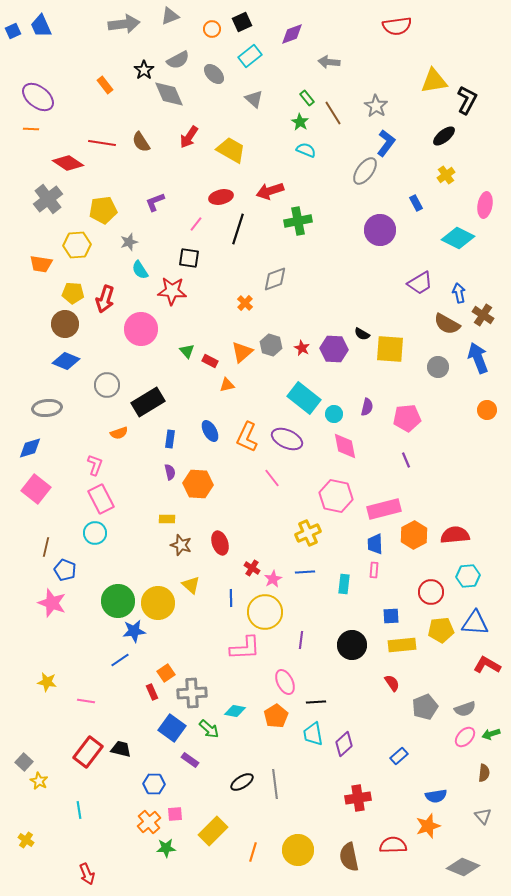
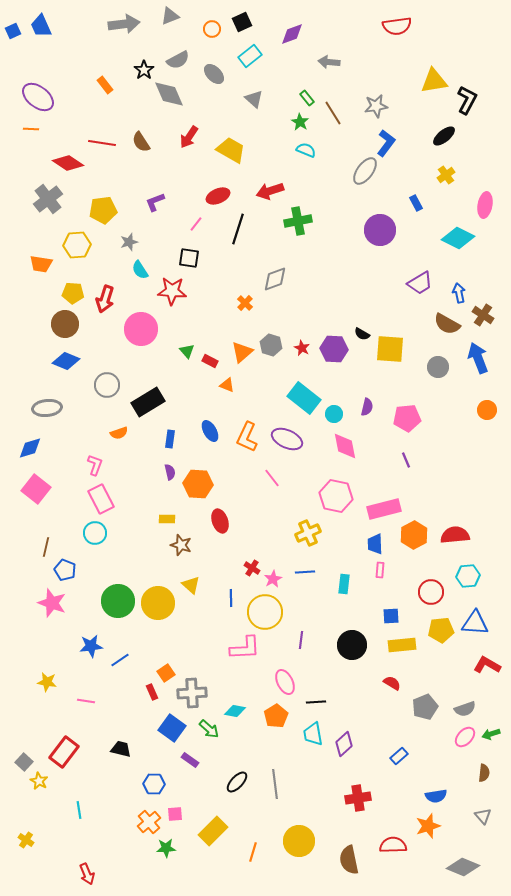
gray star at (376, 106): rotated 30 degrees clockwise
red ellipse at (221, 197): moved 3 px left, 1 px up; rotated 10 degrees counterclockwise
orange triangle at (227, 385): rotated 35 degrees clockwise
red ellipse at (220, 543): moved 22 px up
pink rectangle at (374, 570): moved 6 px right
blue star at (134, 631): moved 43 px left, 15 px down
red semicircle at (392, 683): rotated 24 degrees counterclockwise
red rectangle at (88, 752): moved 24 px left
black ellipse at (242, 782): moved 5 px left; rotated 15 degrees counterclockwise
yellow circle at (298, 850): moved 1 px right, 9 px up
brown semicircle at (349, 857): moved 3 px down
